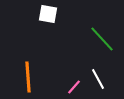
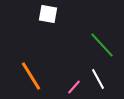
green line: moved 6 px down
orange line: moved 3 px right, 1 px up; rotated 28 degrees counterclockwise
